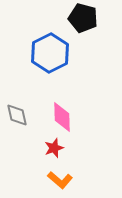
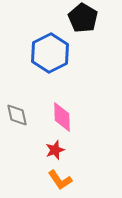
black pentagon: rotated 16 degrees clockwise
red star: moved 1 px right, 2 px down
orange L-shape: rotated 15 degrees clockwise
